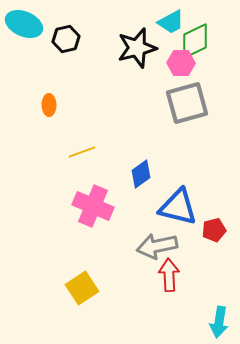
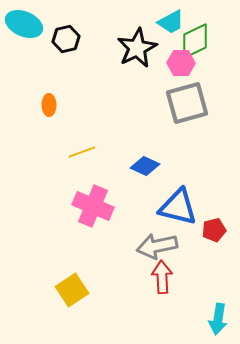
black star: rotated 12 degrees counterclockwise
blue diamond: moved 4 px right, 8 px up; rotated 60 degrees clockwise
red arrow: moved 7 px left, 2 px down
yellow square: moved 10 px left, 2 px down
cyan arrow: moved 1 px left, 3 px up
